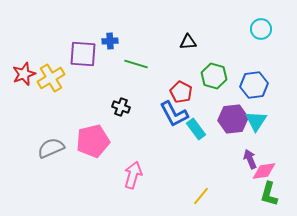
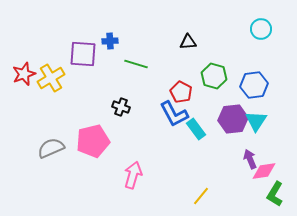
green L-shape: moved 6 px right; rotated 15 degrees clockwise
